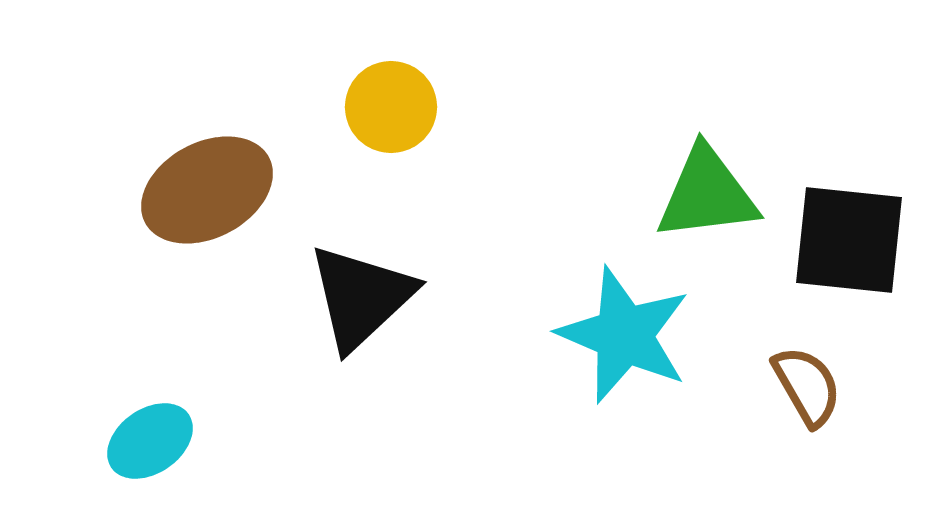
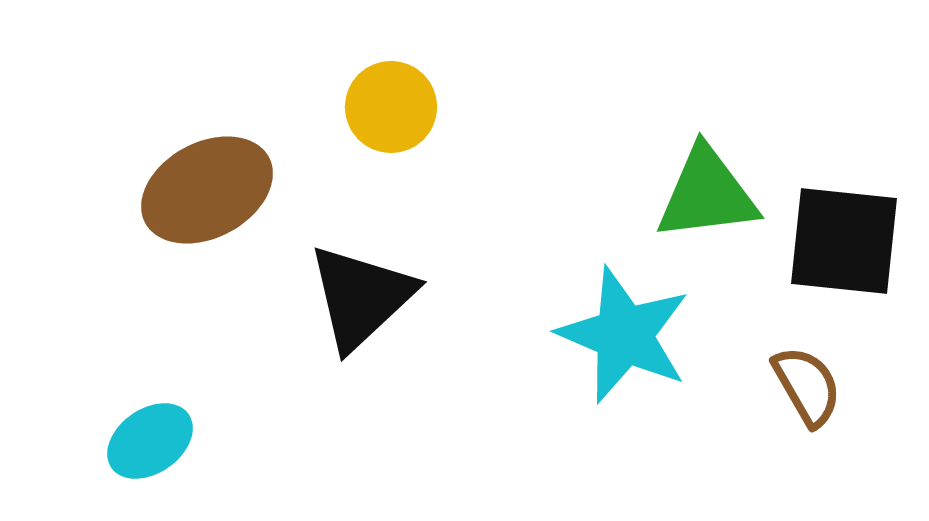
black square: moved 5 px left, 1 px down
